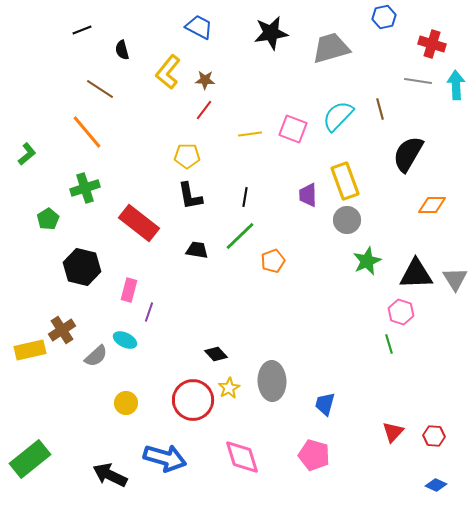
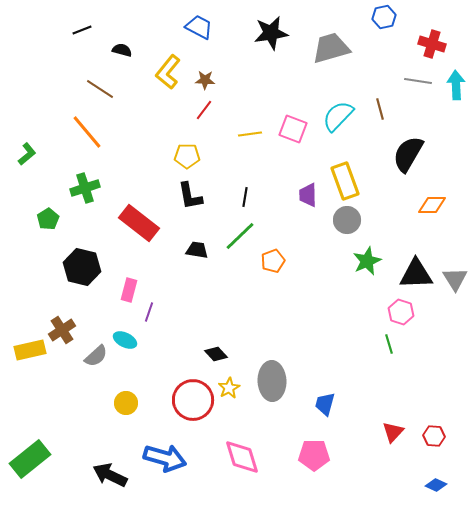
black semicircle at (122, 50): rotated 120 degrees clockwise
pink pentagon at (314, 455): rotated 16 degrees counterclockwise
